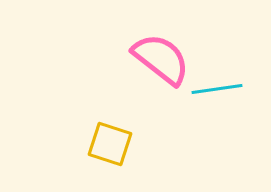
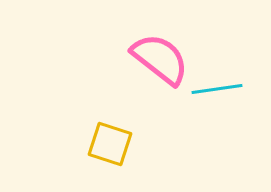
pink semicircle: moved 1 px left
